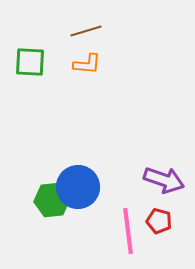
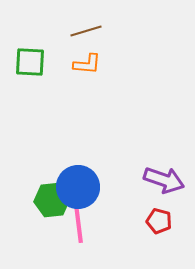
pink line: moved 50 px left, 11 px up
